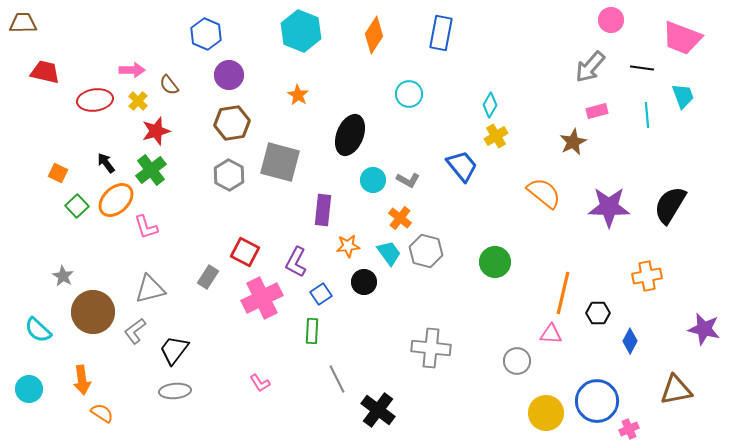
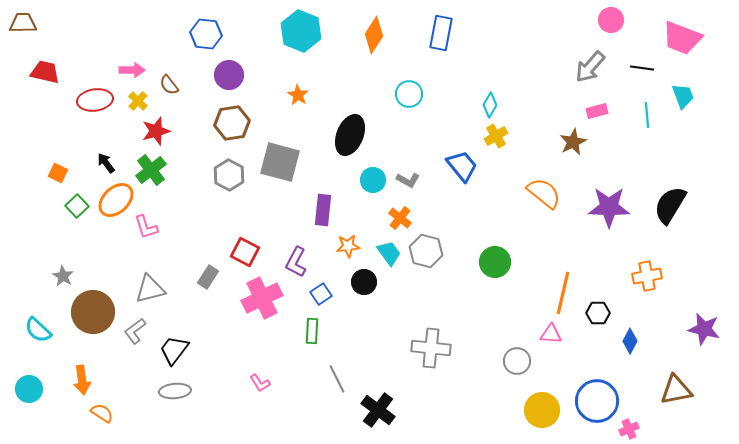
blue hexagon at (206, 34): rotated 16 degrees counterclockwise
yellow circle at (546, 413): moved 4 px left, 3 px up
